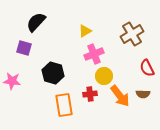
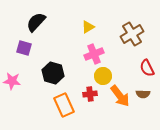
yellow triangle: moved 3 px right, 4 px up
yellow circle: moved 1 px left
orange rectangle: rotated 15 degrees counterclockwise
